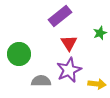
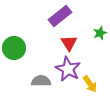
green circle: moved 5 px left, 6 px up
purple star: moved 1 px left, 1 px up; rotated 20 degrees counterclockwise
yellow arrow: moved 7 px left; rotated 48 degrees clockwise
